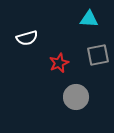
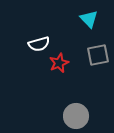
cyan triangle: rotated 42 degrees clockwise
white semicircle: moved 12 px right, 6 px down
gray circle: moved 19 px down
